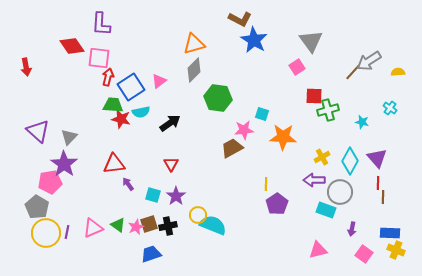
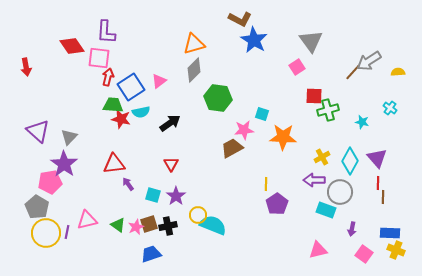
purple L-shape at (101, 24): moved 5 px right, 8 px down
pink triangle at (93, 228): moved 6 px left, 8 px up; rotated 10 degrees clockwise
